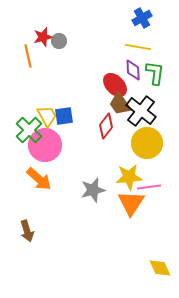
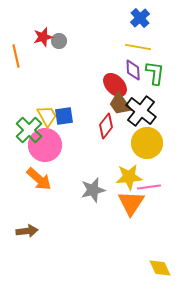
blue cross: moved 2 px left; rotated 12 degrees counterclockwise
orange line: moved 12 px left
brown arrow: rotated 80 degrees counterclockwise
